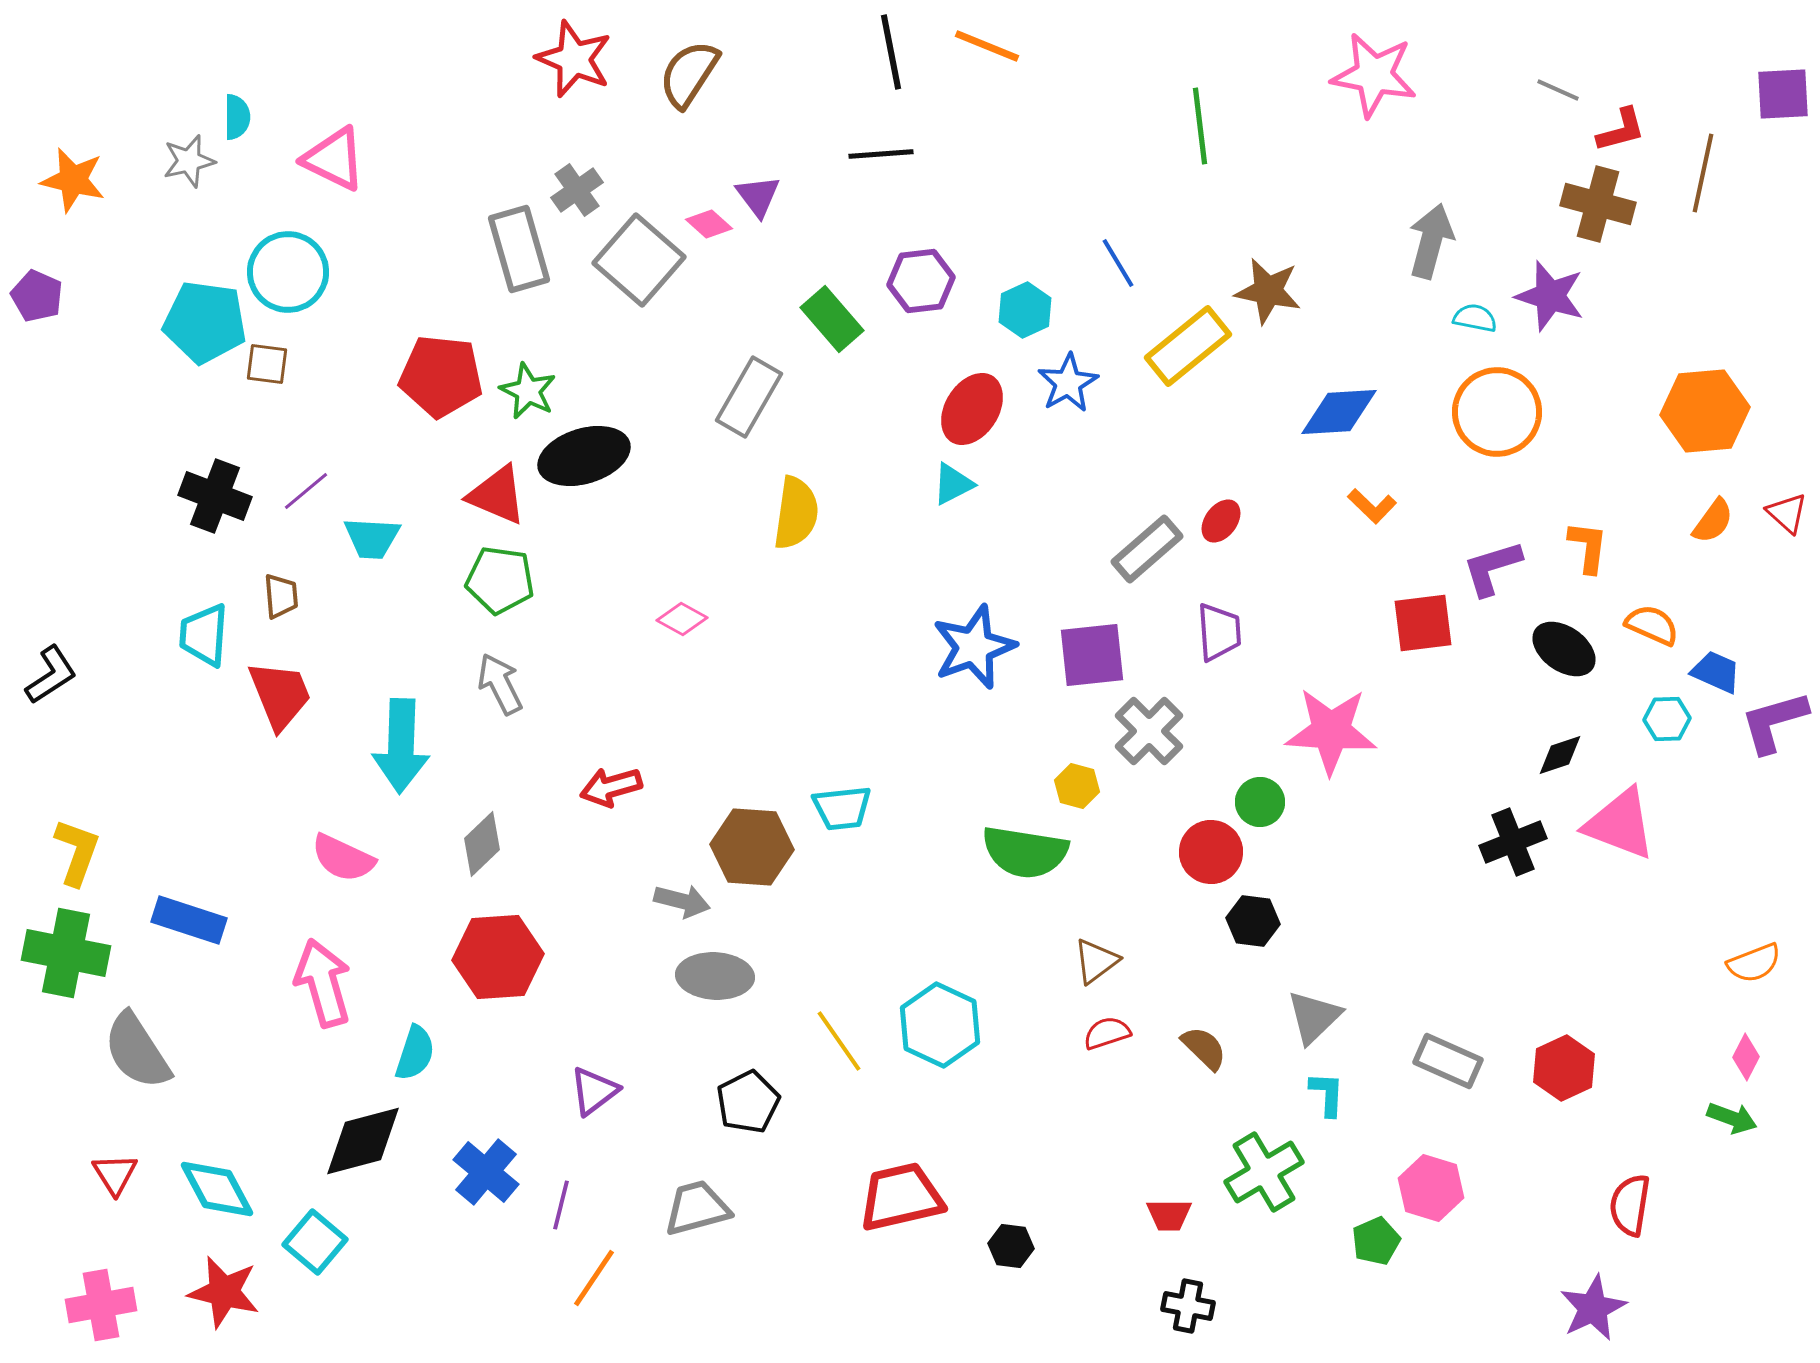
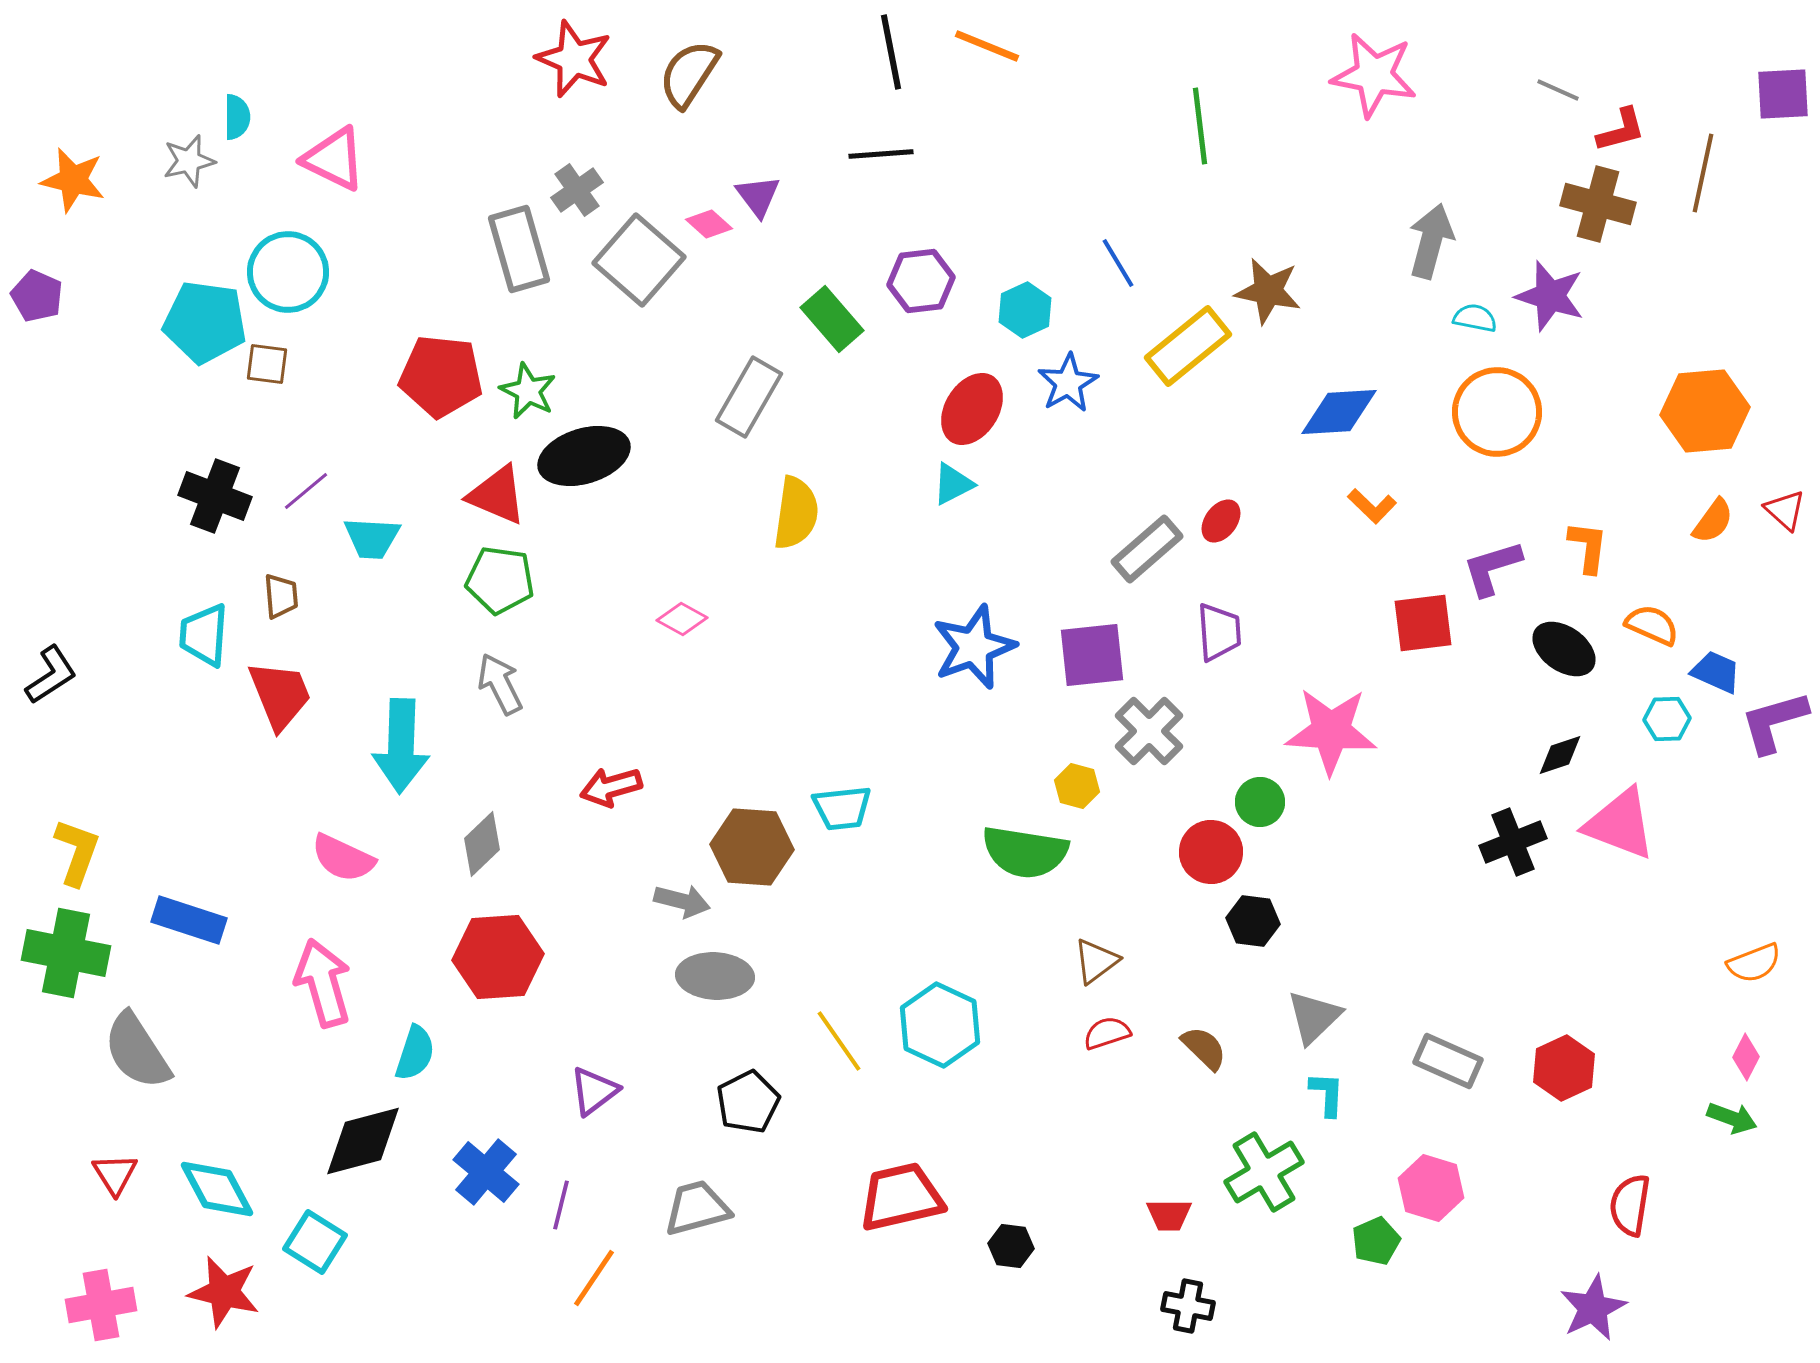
red triangle at (1787, 513): moved 2 px left, 3 px up
cyan square at (315, 1242): rotated 8 degrees counterclockwise
